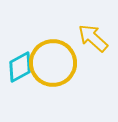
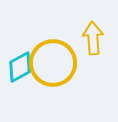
yellow arrow: rotated 44 degrees clockwise
